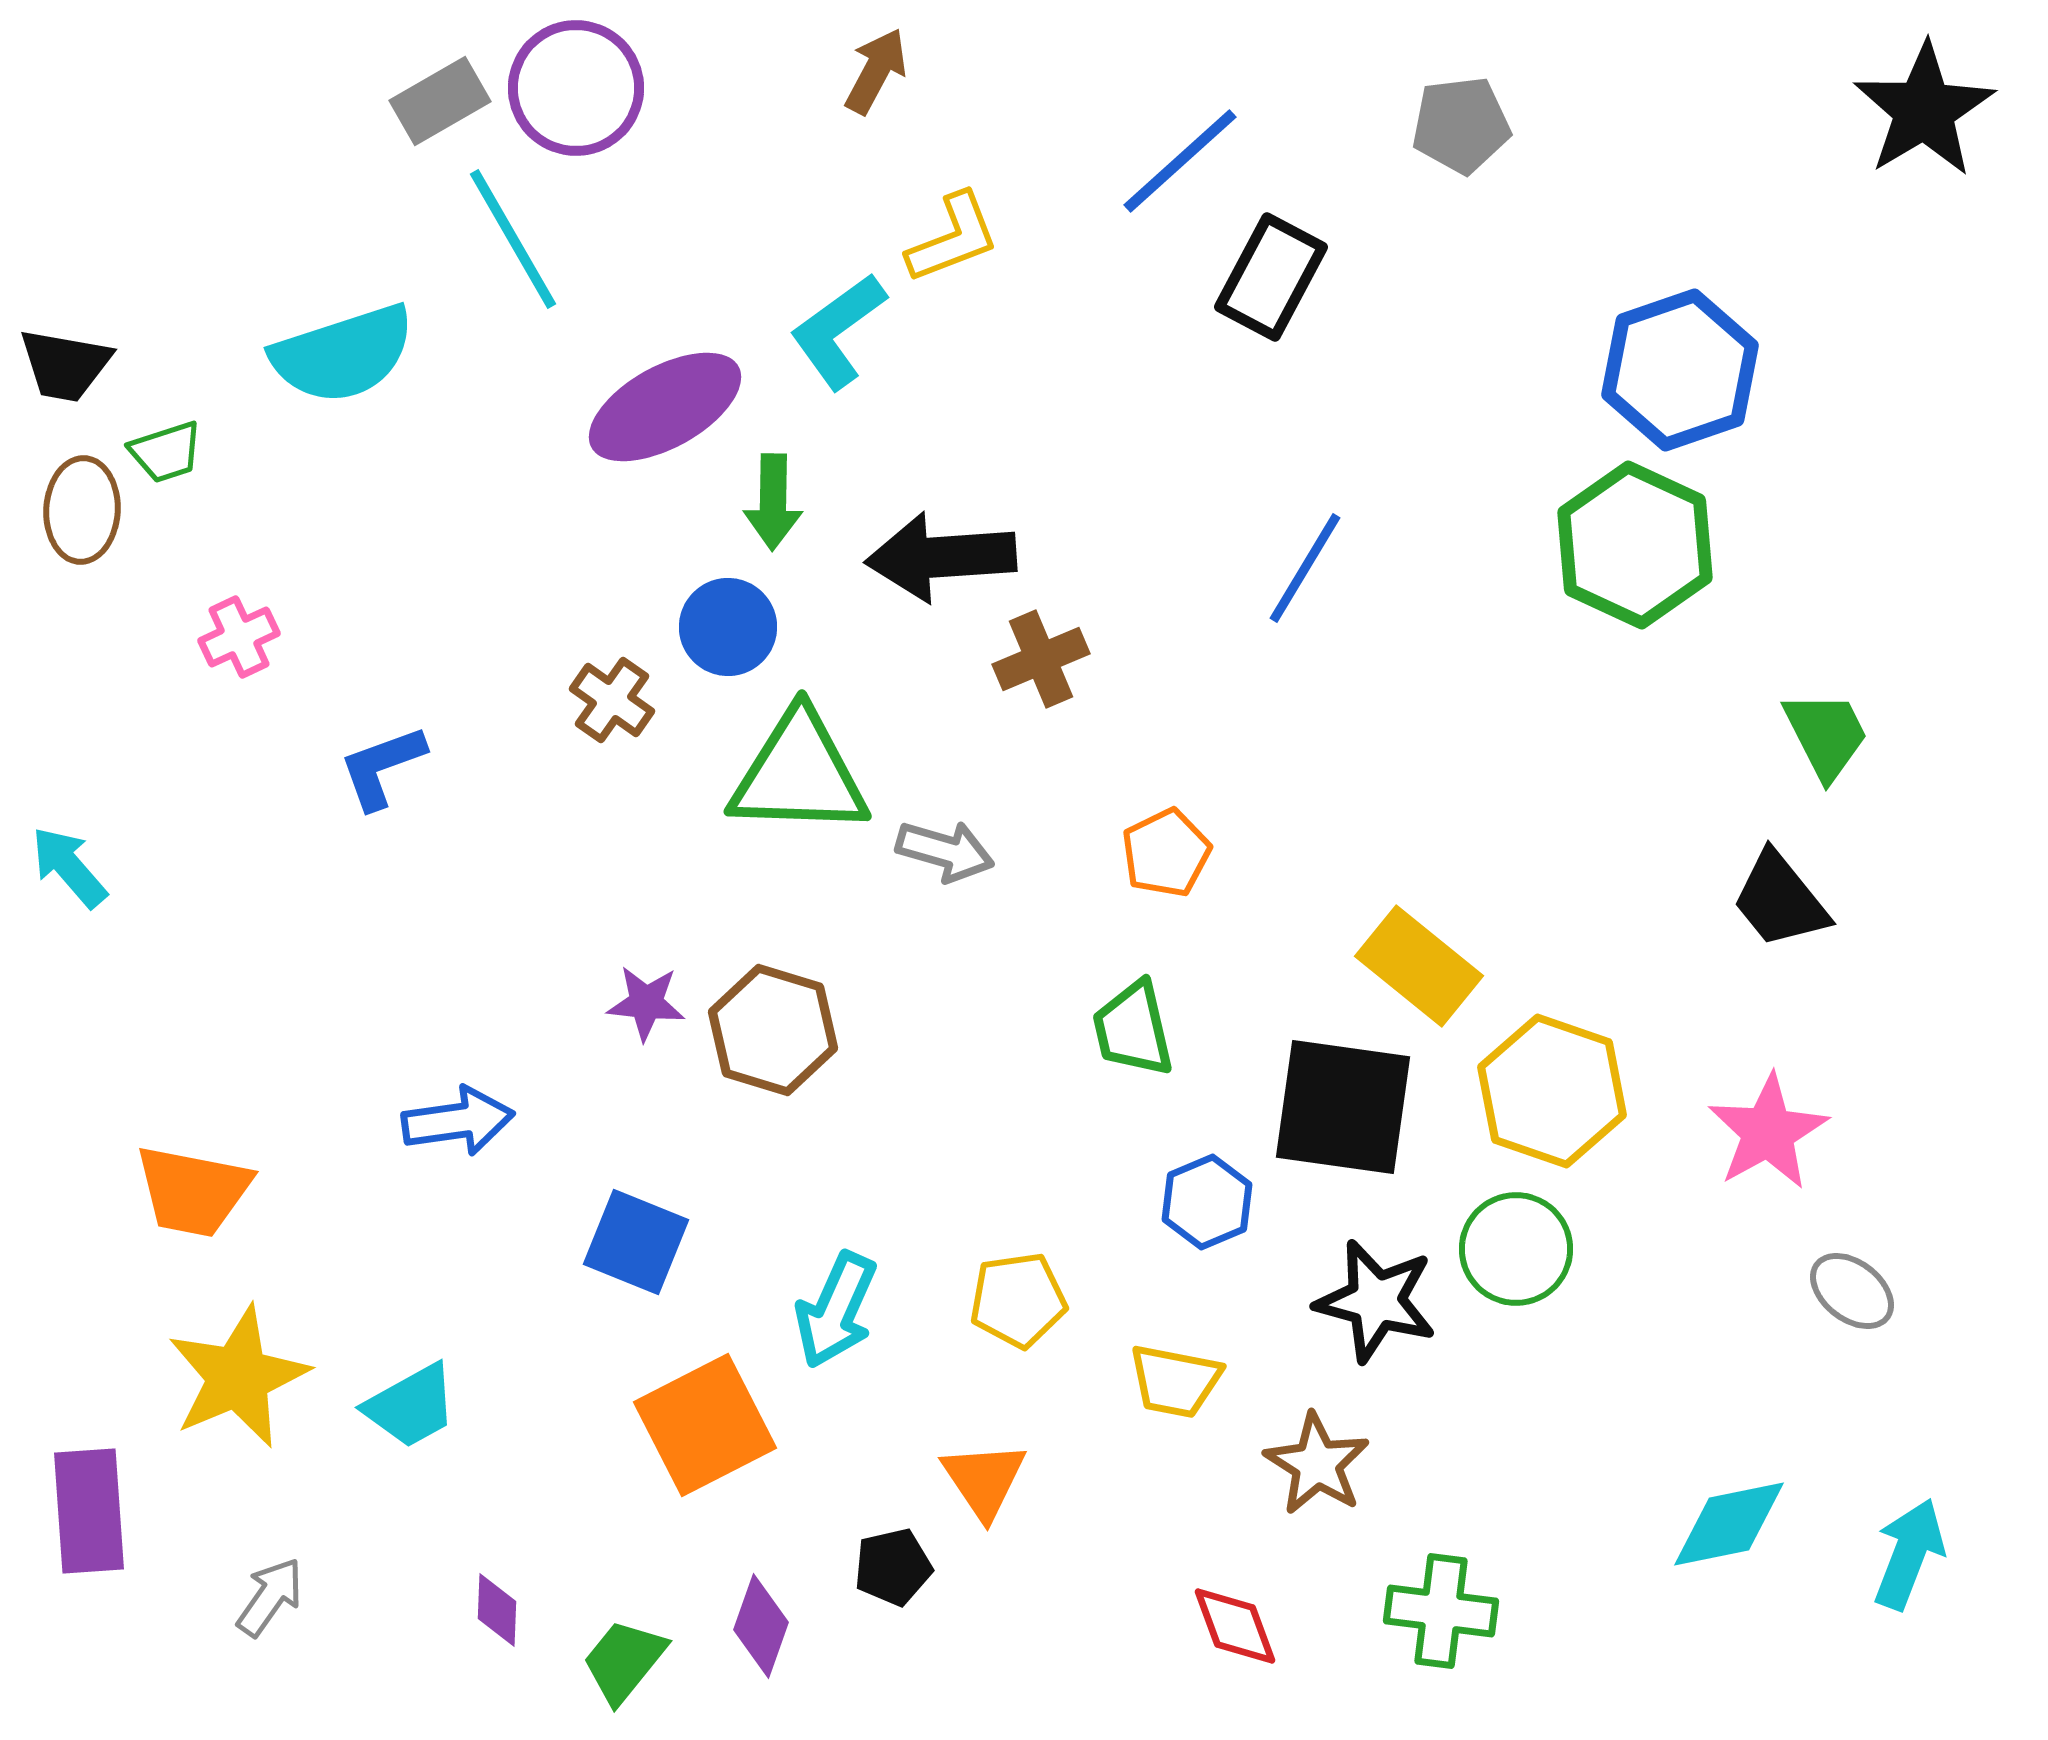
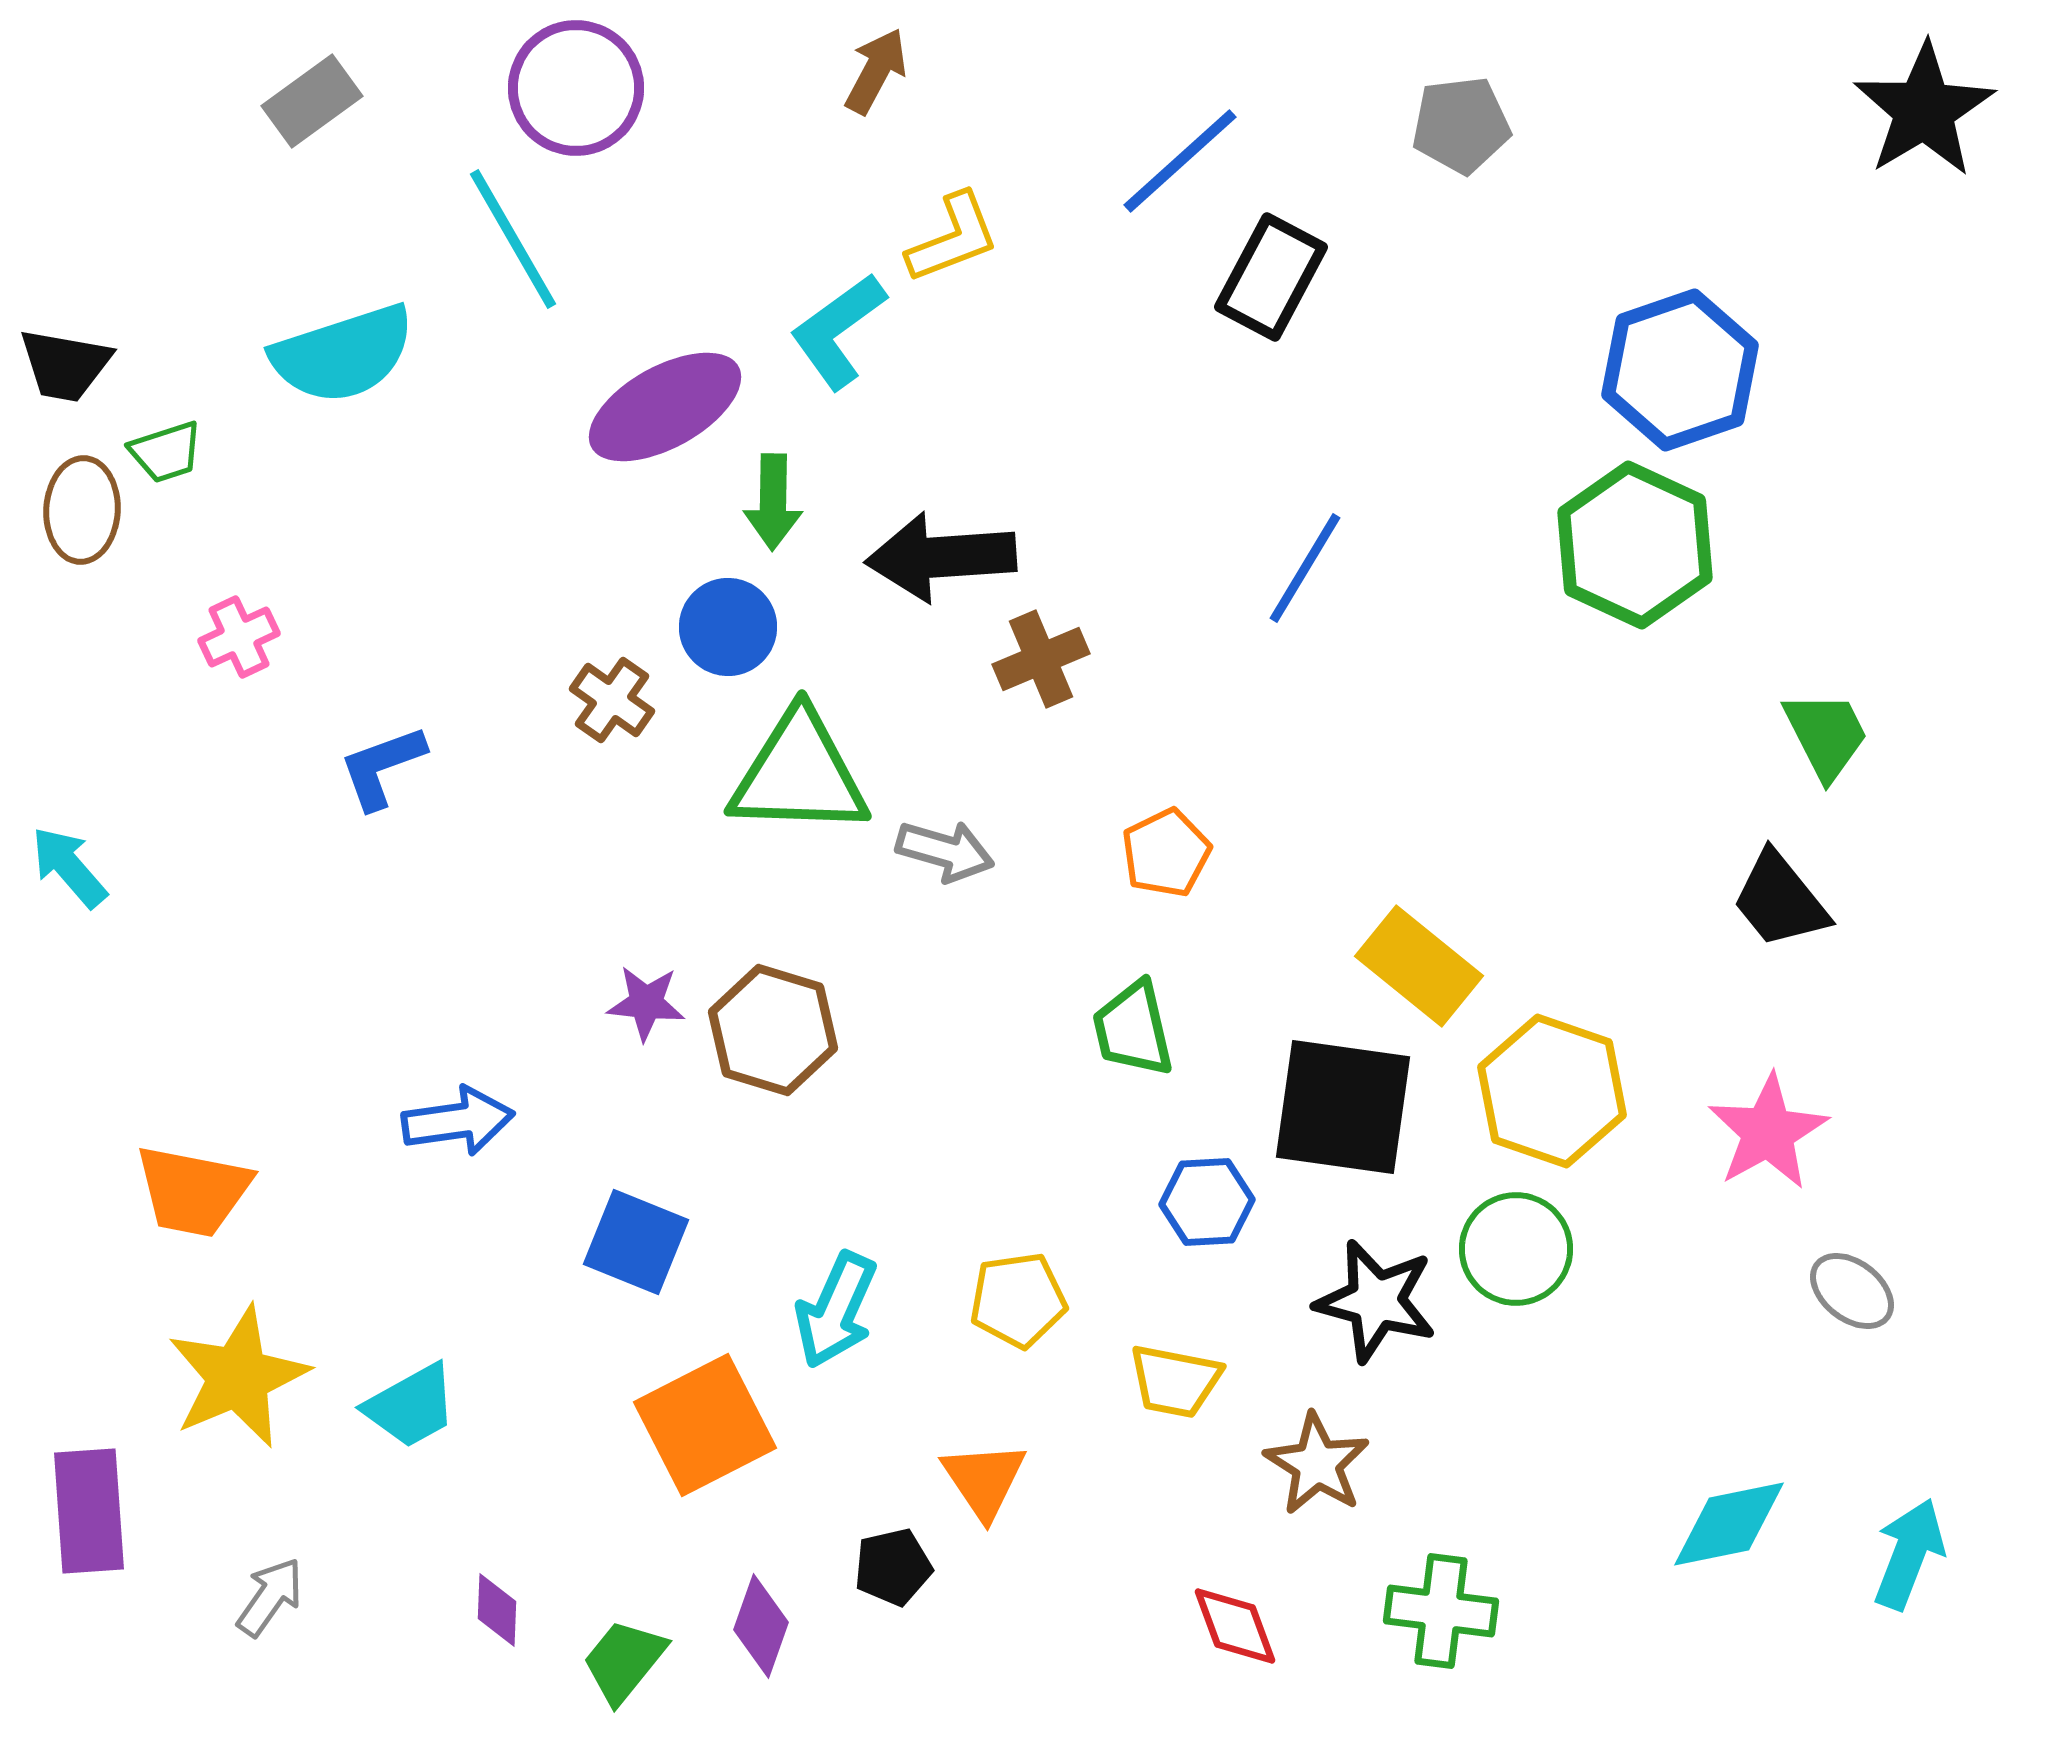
gray rectangle at (440, 101): moved 128 px left; rotated 6 degrees counterclockwise
blue hexagon at (1207, 1202): rotated 20 degrees clockwise
